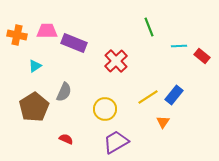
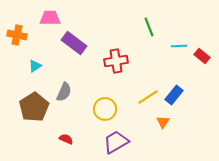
pink trapezoid: moved 3 px right, 13 px up
purple rectangle: rotated 15 degrees clockwise
red cross: rotated 35 degrees clockwise
